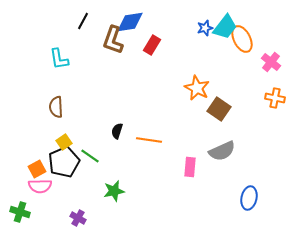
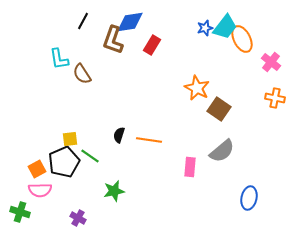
brown semicircle: moved 26 px right, 33 px up; rotated 30 degrees counterclockwise
black semicircle: moved 2 px right, 4 px down
yellow square: moved 6 px right, 3 px up; rotated 28 degrees clockwise
gray semicircle: rotated 16 degrees counterclockwise
pink semicircle: moved 4 px down
